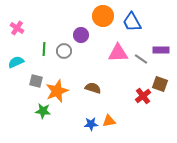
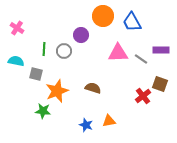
cyan semicircle: moved 1 px up; rotated 35 degrees clockwise
gray square: moved 7 px up
blue star: moved 5 px left, 1 px down; rotated 24 degrees clockwise
